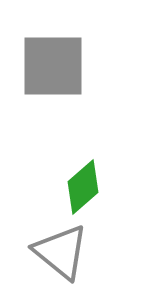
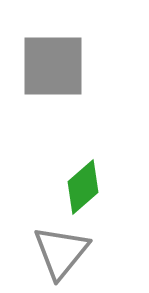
gray triangle: rotated 30 degrees clockwise
